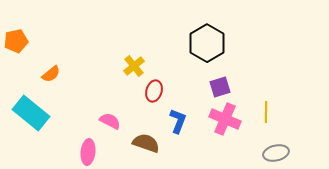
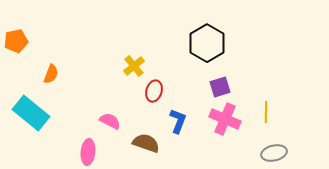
orange semicircle: rotated 30 degrees counterclockwise
gray ellipse: moved 2 px left
